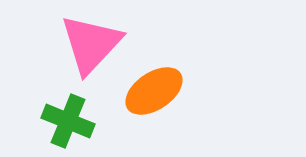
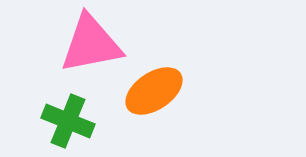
pink triangle: rotated 36 degrees clockwise
